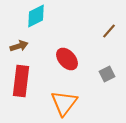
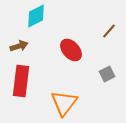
red ellipse: moved 4 px right, 9 px up
